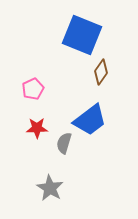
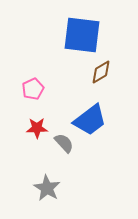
blue square: rotated 15 degrees counterclockwise
brown diamond: rotated 25 degrees clockwise
gray semicircle: rotated 120 degrees clockwise
gray star: moved 3 px left
